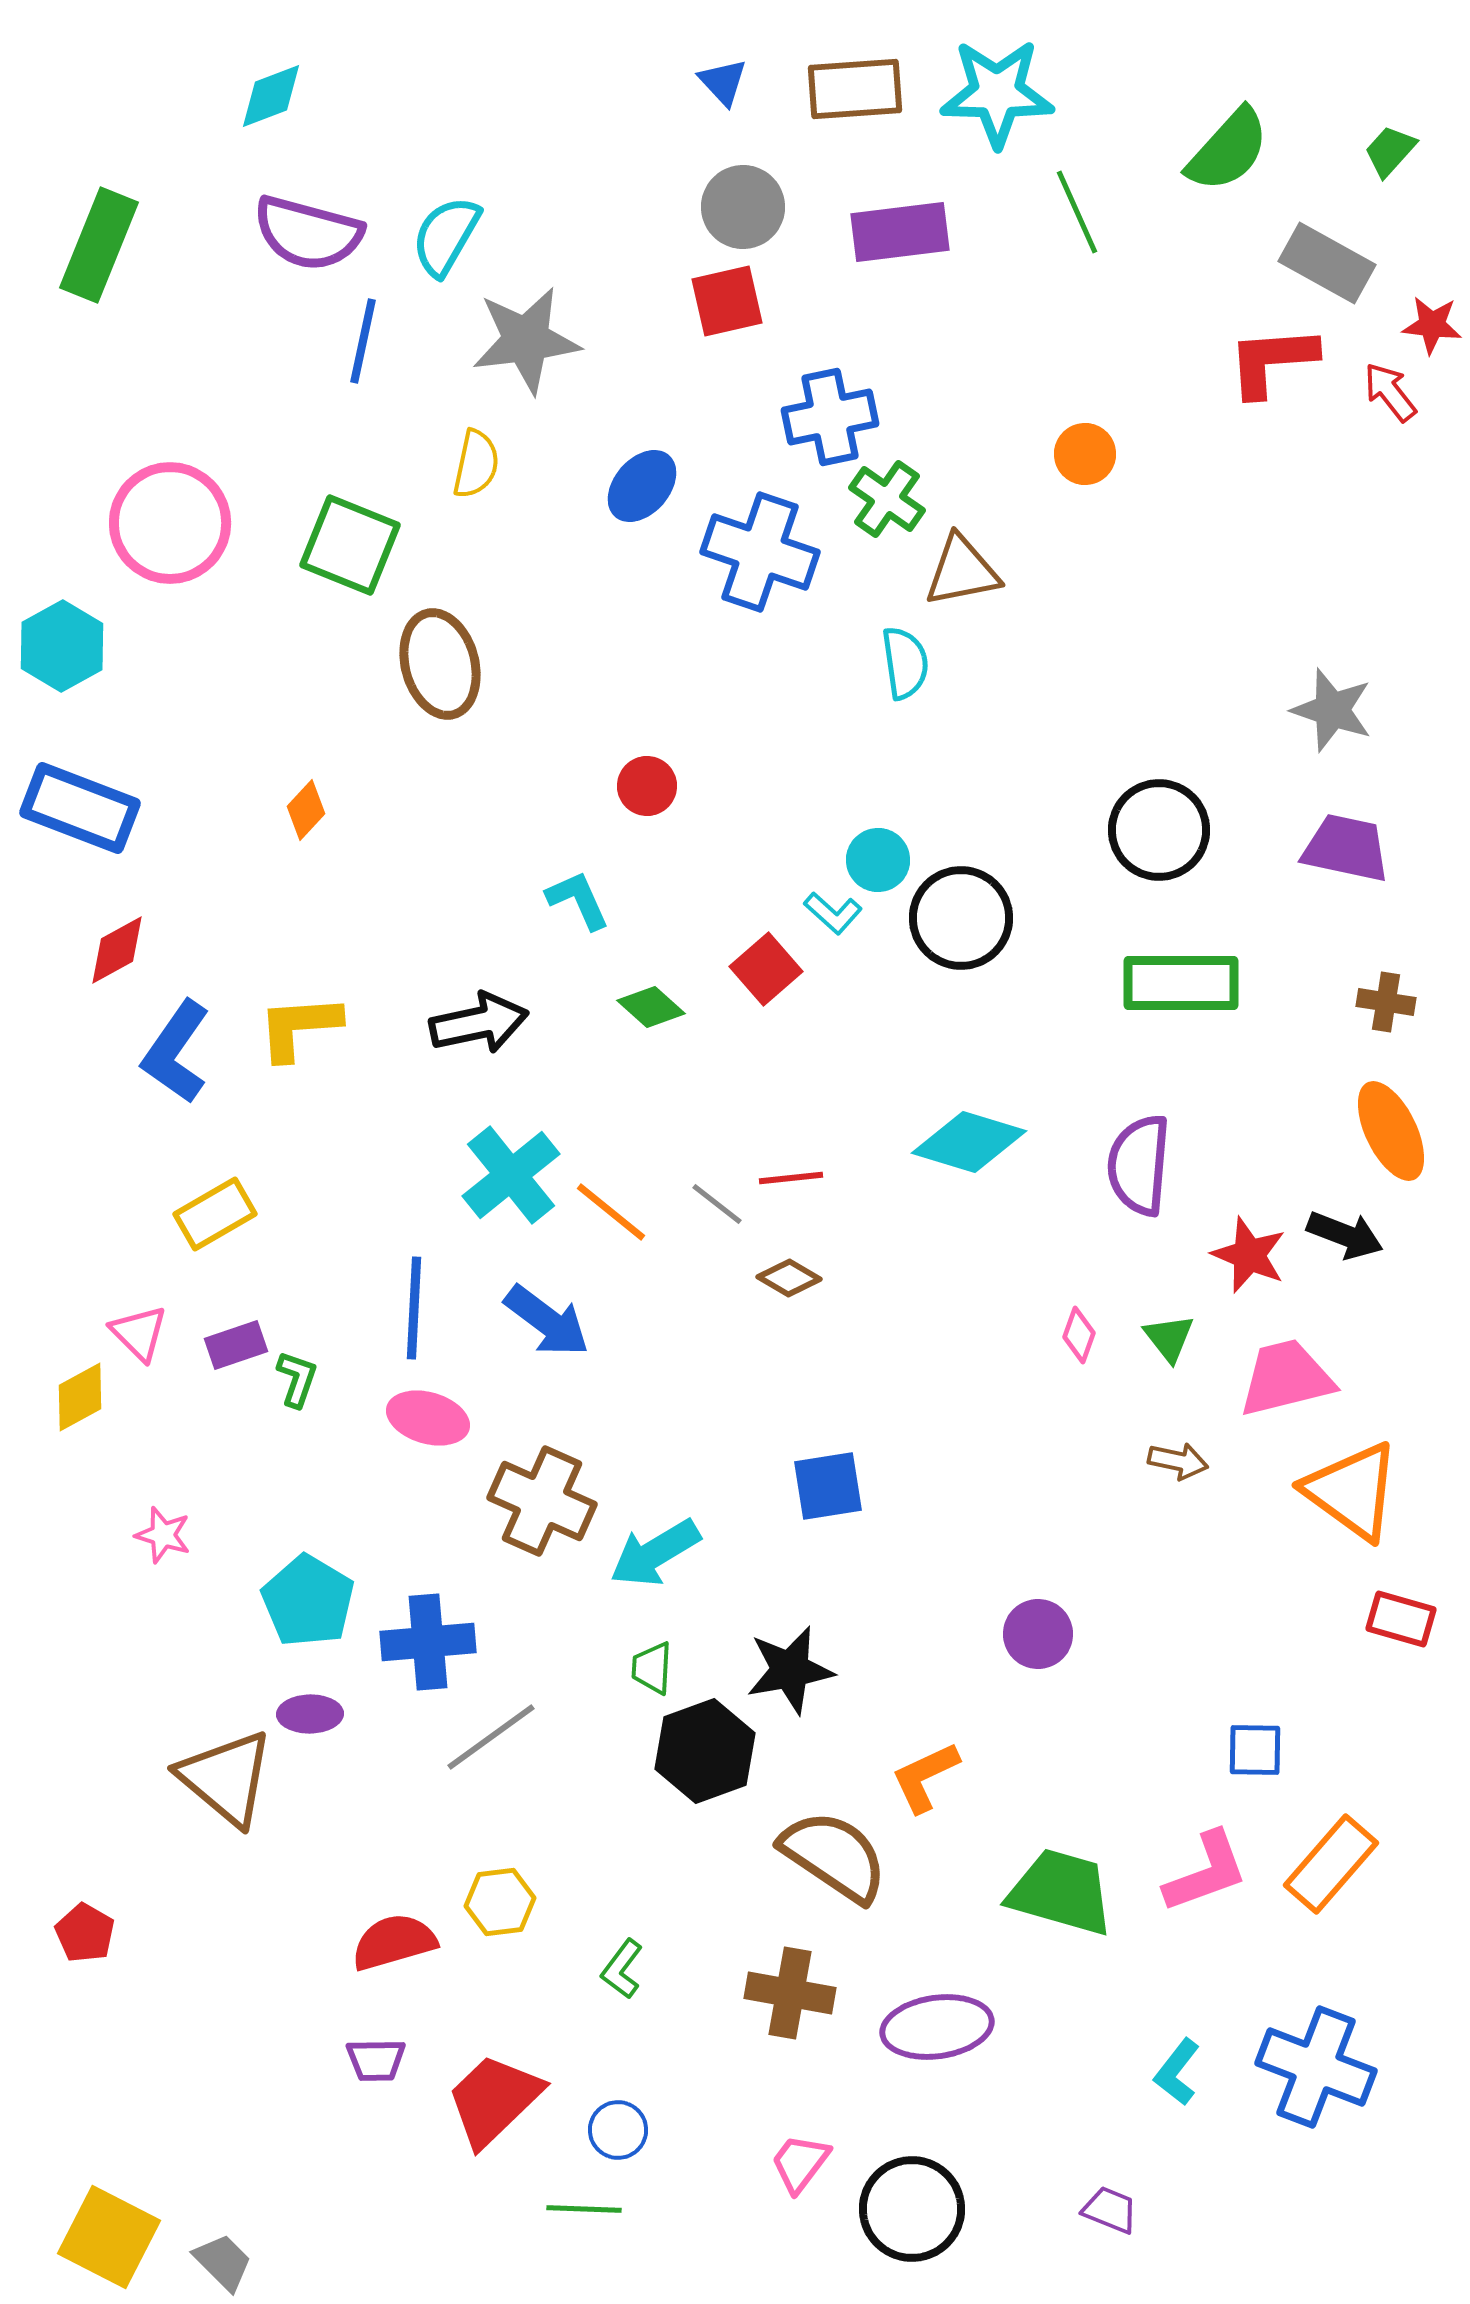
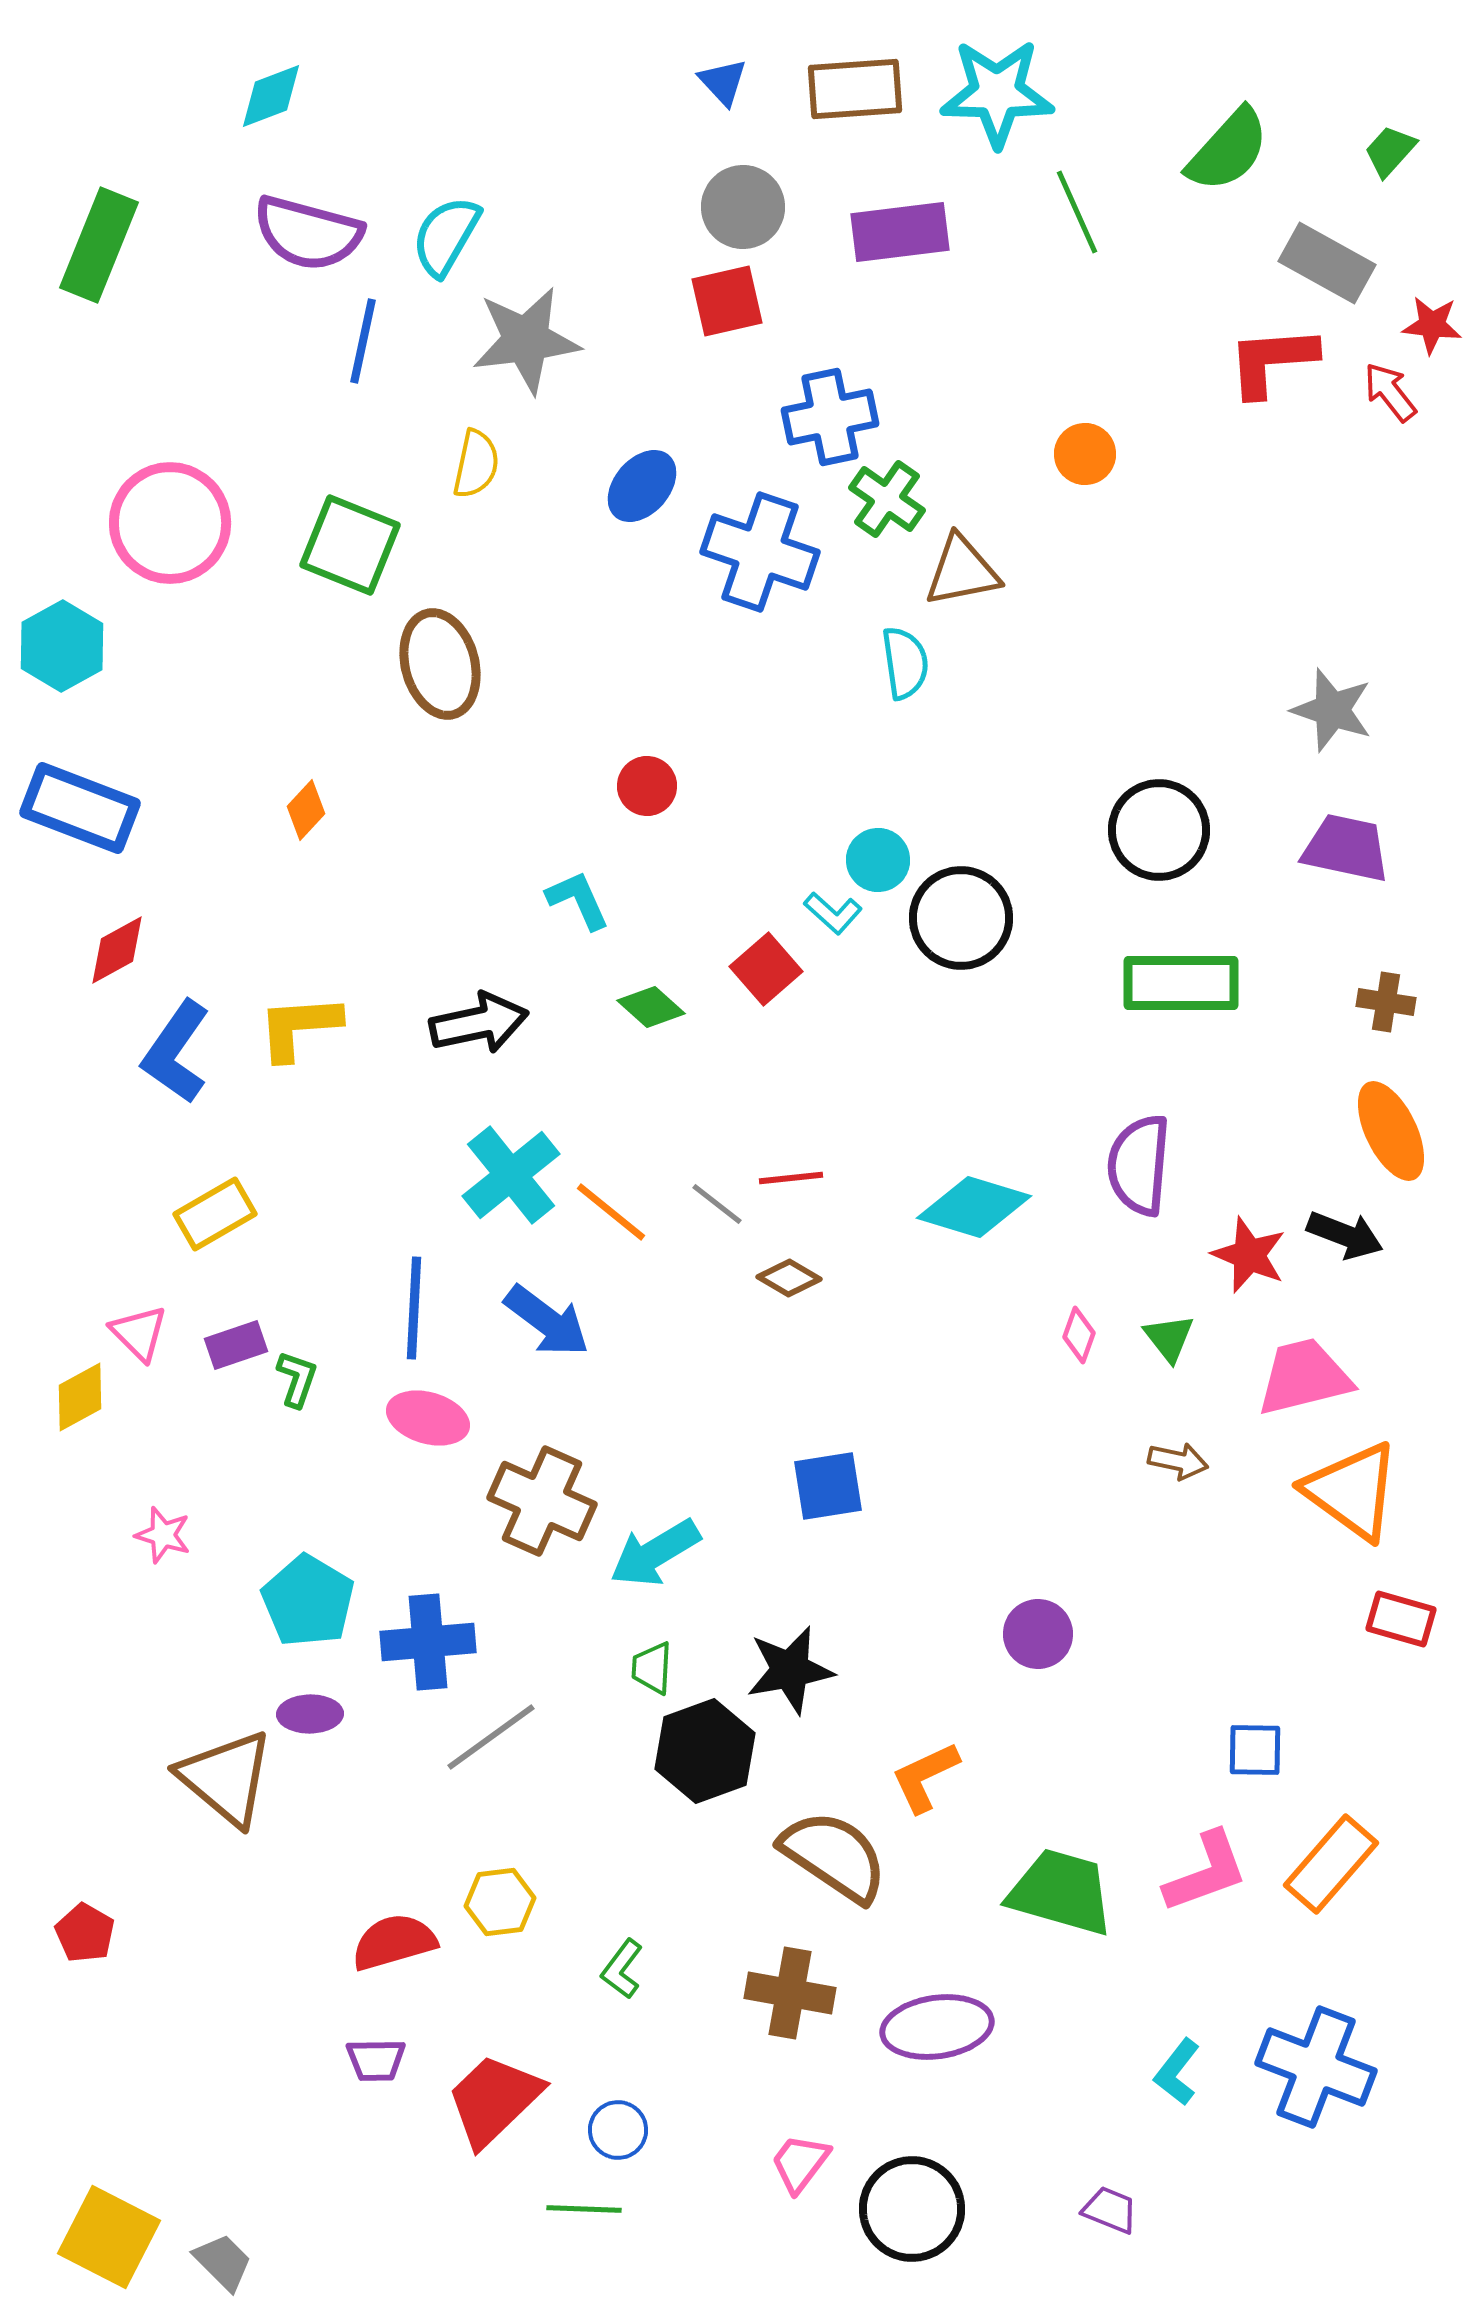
cyan diamond at (969, 1142): moved 5 px right, 65 px down
pink trapezoid at (1286, 1378): moved 18 px right, 1 px up
